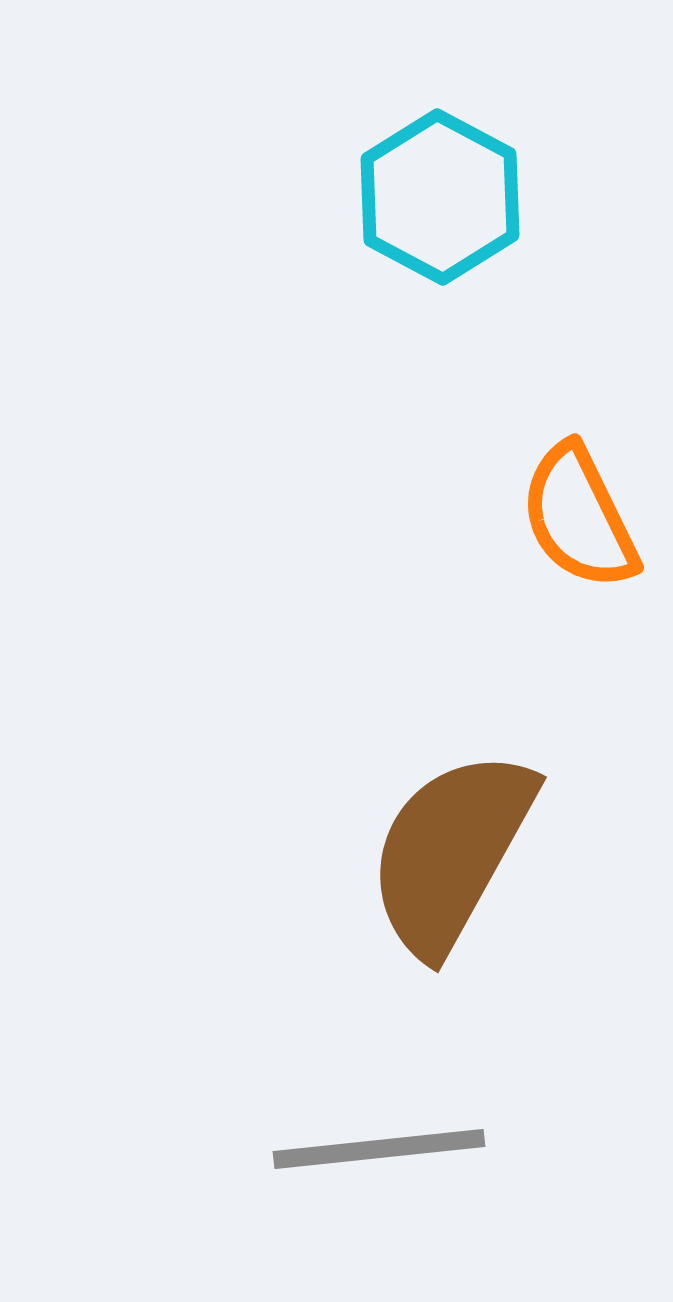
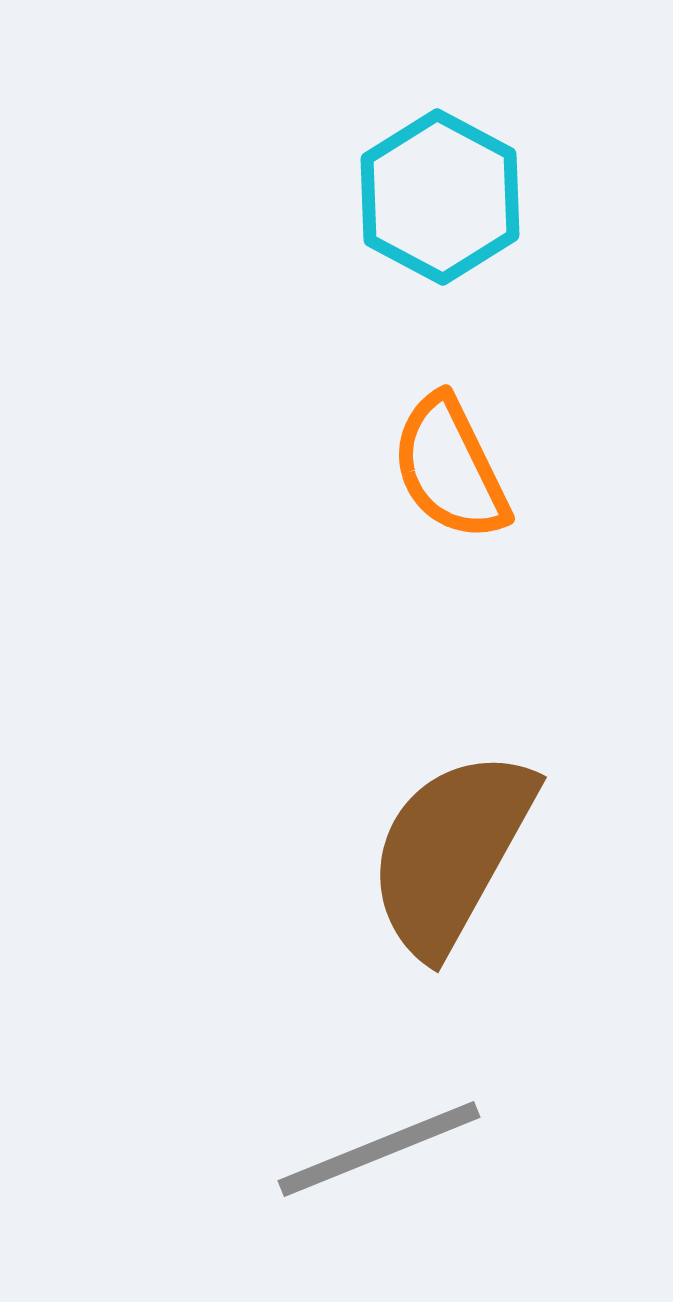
orange semicircle: moved 129 px left, 49 px up
gray line: rotated 16 degrees counterclockwise
